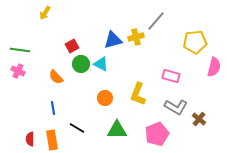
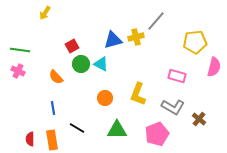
pink rectangle: moved 6 px right
gray L-shape: moved 3 px left
